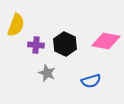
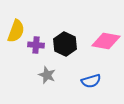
yellow semicircle: moved 6 px down
gray star: moved 2 px down
